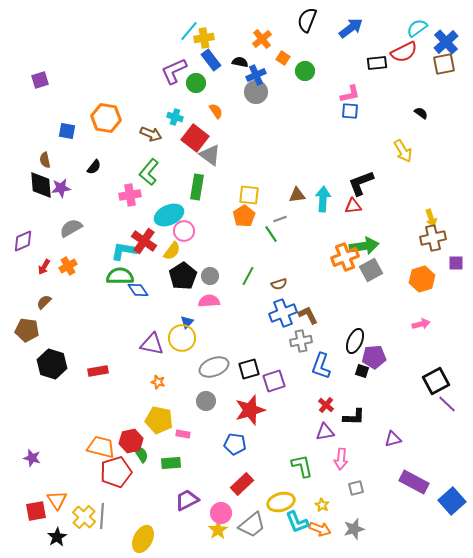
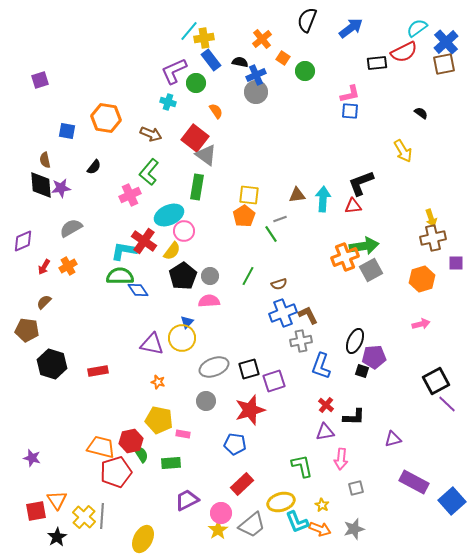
cyan cross at (175, 117): moved 7 px left, 15 px up
gray triangle at (210, 155): moved 4 px left
pink cross at (130, 195): rotated 15 degrees counterclockwise
